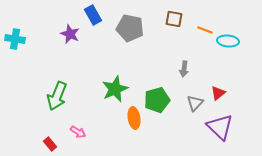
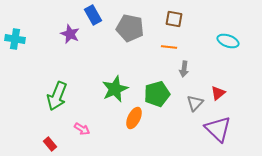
orange line: moved 36 px left, 17 px down; rotated 14 degrees counterclockwise
cyan ellipse: rotated 15 degrees clockwise
green pentagon: moved 6 px up
orange ellipse: rotated 35 degrees clockwise
purple triangle: moved 2 px left, 2 px down
pink arrow: moved 4 px right, 3 px up
